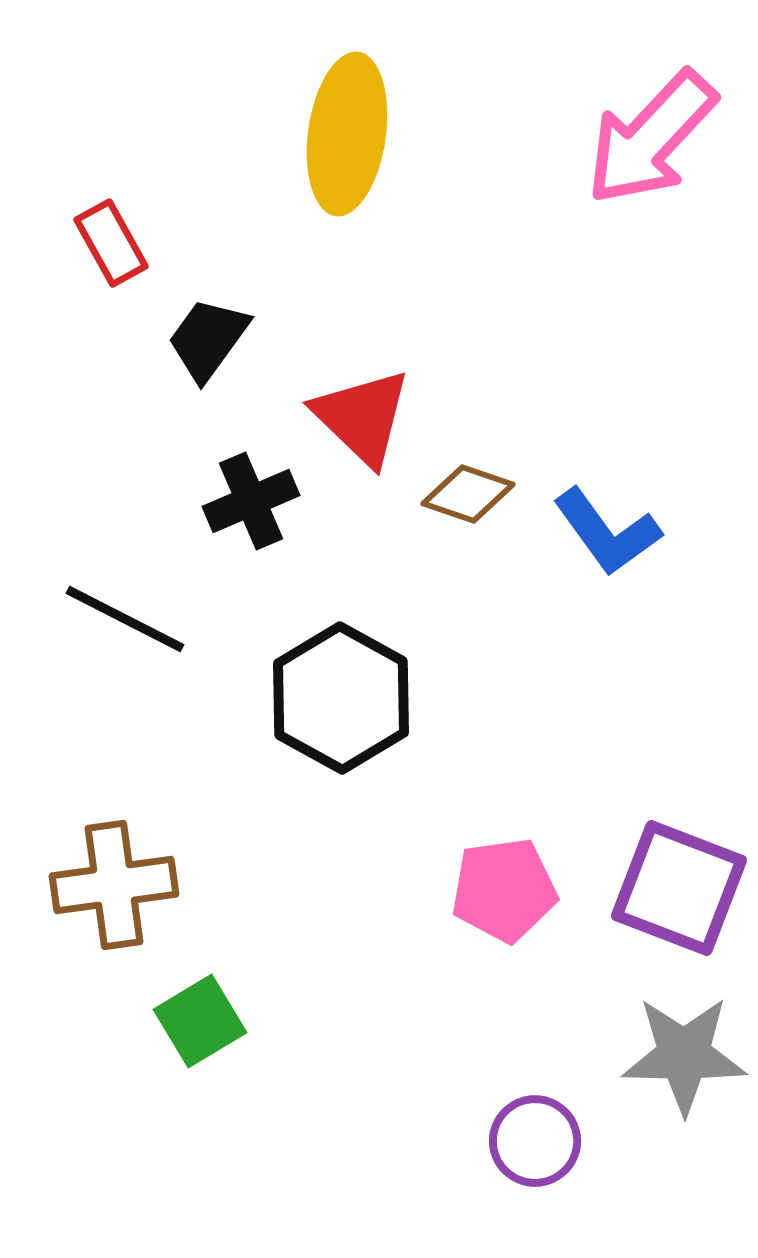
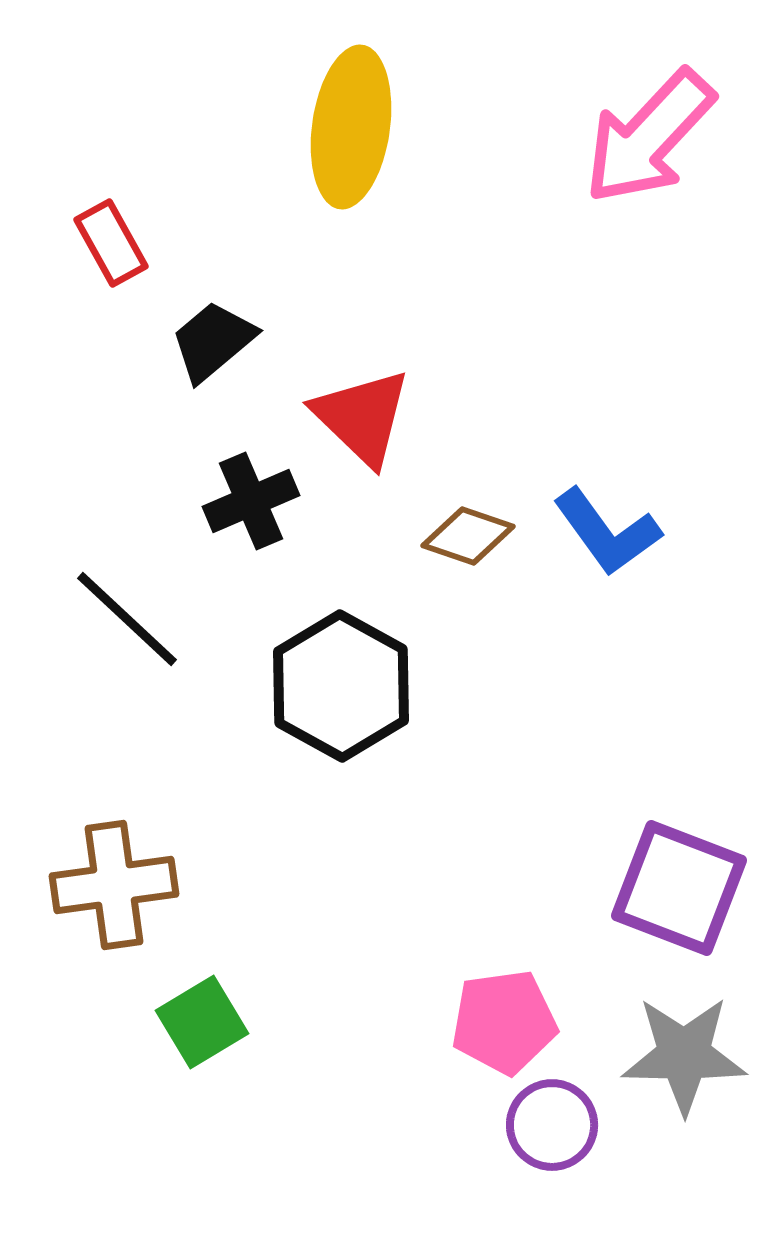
yellow ellipse: moved 4 px right, 7 px up
pink arrow: moved 2 px left, 1 px up
black trapezoid: moved 5 px right, 2 px down; rotated 14 degrees clockwise
brown diamond: moved 42 px down
black line: moved 2 px right; rotated 16 degrees clockwise
black hexagon: moved 12 px up
pink pentagon: moved 132 px down
green square: moved 2 px right, 1 px down
purple circle: moved 17 px right, 16 px up
